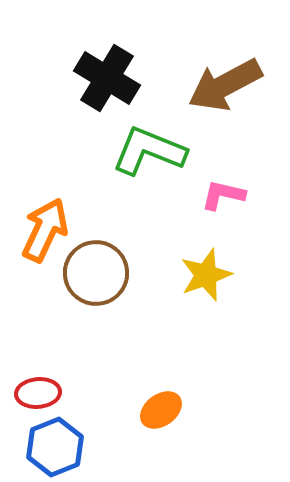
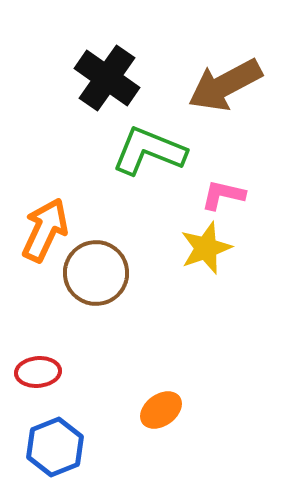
black cross: rotated 4 degrees clockwise
yellow star: moved 27 px up
red ellipse: moved 21 px up
